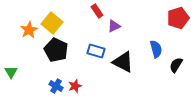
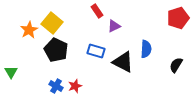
blue semicircle: moved 10 px left; rotated 18 degrees clockwise
